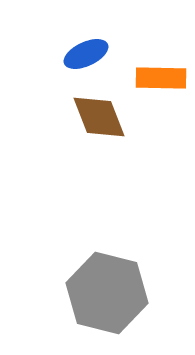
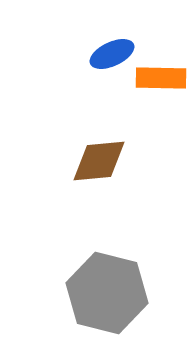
blue ellipse: moved 26 px right
brown diamond: moved 44 px down; rotated 74 degrees counterclockwise
